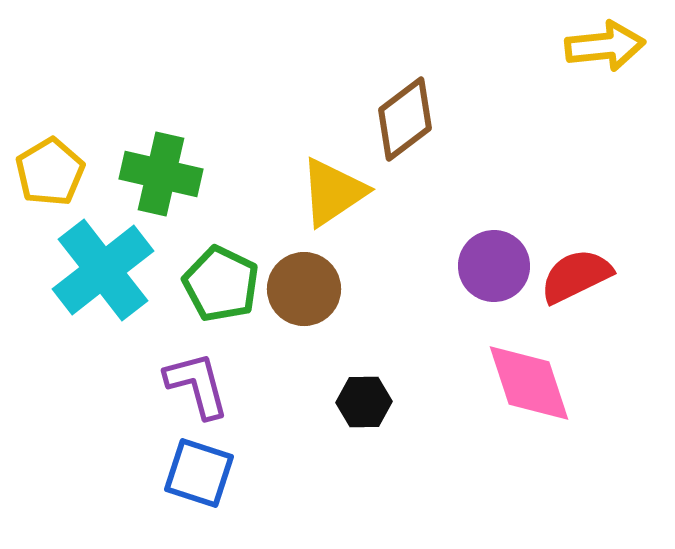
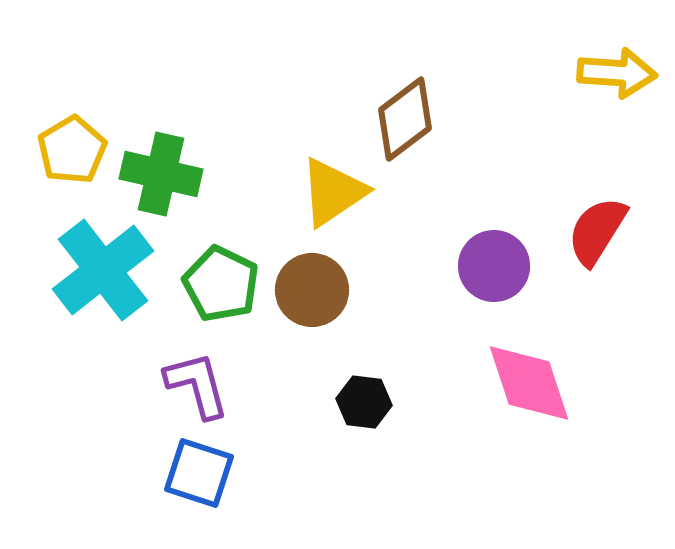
yellow arrow: moved 12 px right, 27 px down; rotated 10 degrees clockwise
yellow pentagon: moved 22 px right, 22 px up
red semicircle: moved 21 px right, 45 px up; rotated 32 degrees counterclockwise
brown circle: moved 8 px right, 1 px down
black hexagon: rotated 8 degrees clockwise
